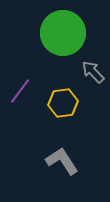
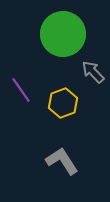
green circle: moved 1 px down
purple line: moved 1 px right, 1 px up; rotated 72 degrees counterclockwise
yellow hexagon: rotated 12 degrees counterclockwise
